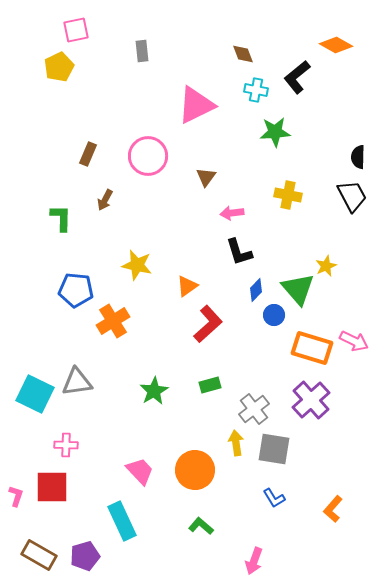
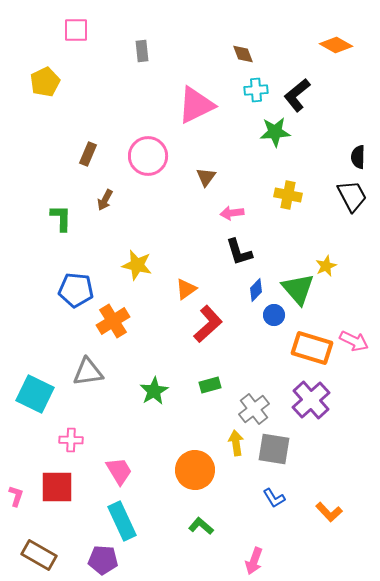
pink square at (76, 30): rotated 12 degrees clockwise
yellow pentagon at (59, 67): moved 14 px left, 15 px down
black L-shape at (297, 77): moved 18 px down
cyan cross at (256, 90): rotated 15 degrees counterclockwise
orange triangle at (187, 286): moved 1 px left, 3 px down
gray triangle at (77, 382): moved 11 px right, 10 px up
pink cross at (66, 445): moved 5 px right, 5 px up
pink trapezoid at (140, 471): moved 21 px left; rotated 12 degrees clockwise
red square at (52, 487): moved 5 px right
orange L-shape at (333, 509): moved 4 px left, 3 px down; rotated 84 degrees counterclockwise
purple pentagon at (85, 556): moved 18 px right, 4 px down; rotated 20 degrees clockwise
